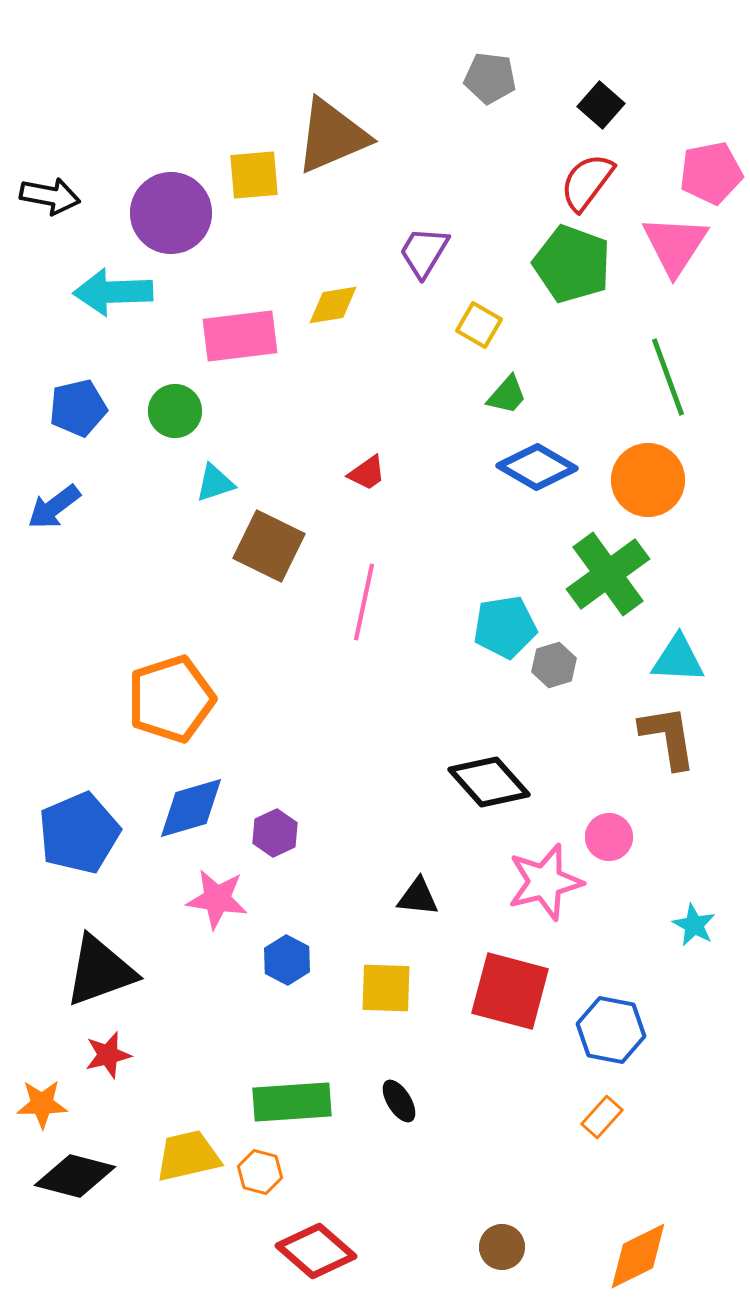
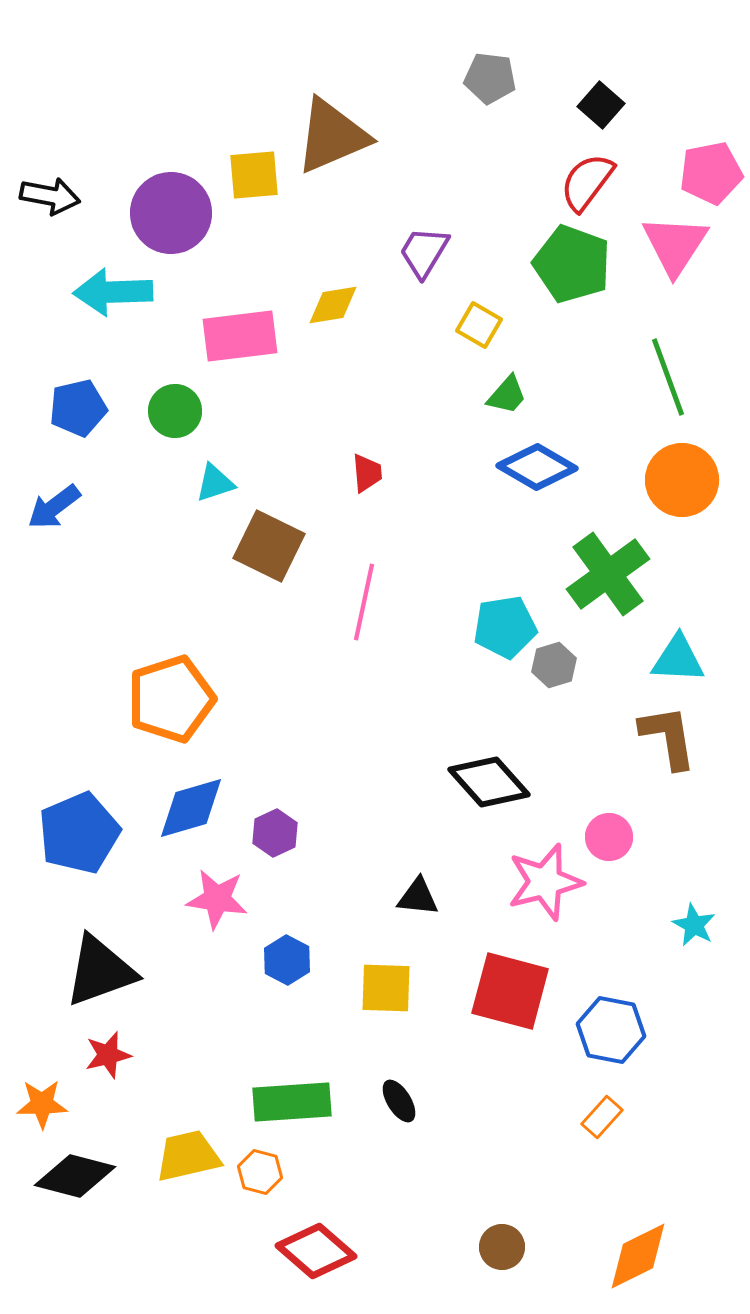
red trapezoid at (367, 473): rotated 60 degrees counterclockwise
orange circle at (648, 480): moved 34 px right
